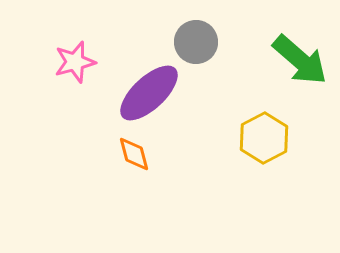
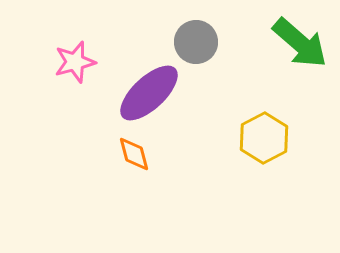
green arrow: moved 17 px up
